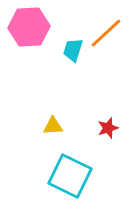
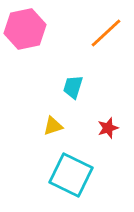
pink hexagon: moved 4 px left, 2 px down; rotated 9 degrees counterclockwise
cyan trapezoid: moved 37 px down
yellow triangle: rotated 15 degrees counterclockwise
cyan square: moved 1 px right, 1 px up
